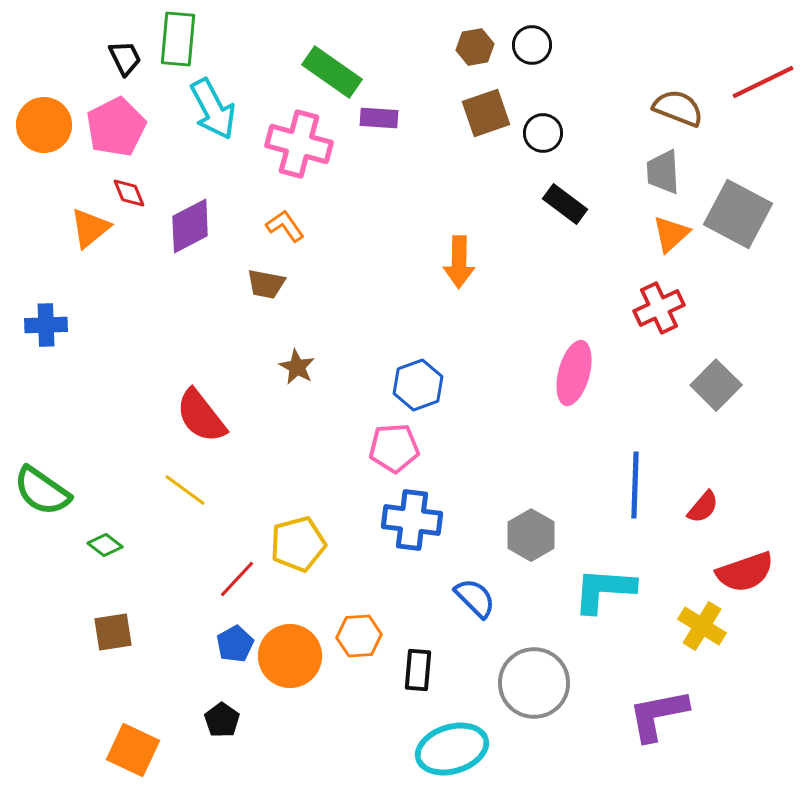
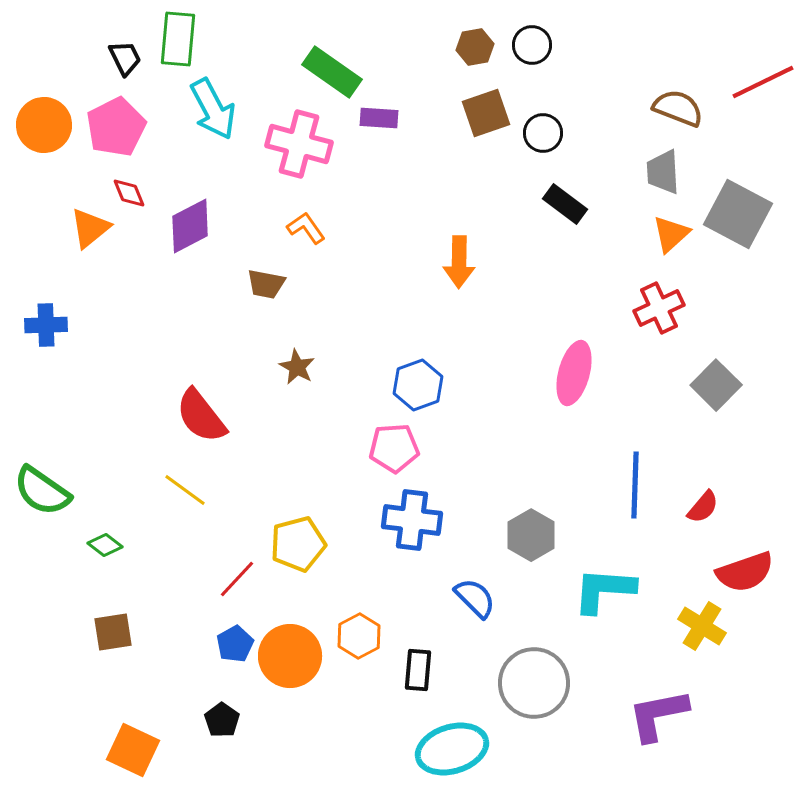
orange L-shape at (285, 226): moved 21 px right, 2 px down
orange hexagon at (359, 636): rotated 24 degrees counterclockwise
